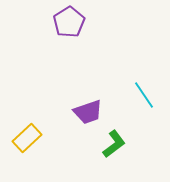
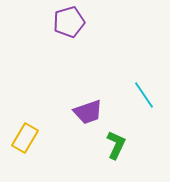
purple pentagon: rotated 16 degrees clockwise
yellow rectangle: moved 2 px left; rotated 16 degrees counterclockwise
green L-shape: moved 2 px right, 1 px down; rotated 28 degrees counterclockwise
